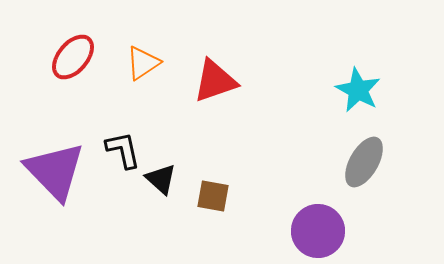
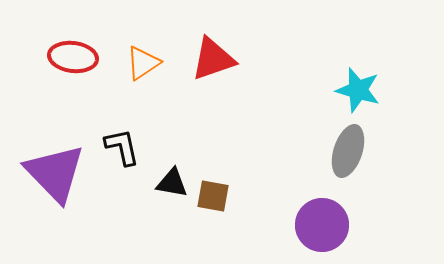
red ellipse: rotated 57 degrees clockwise
red triangle: moved 2 px left, 22 px up
cyan star: rotated 12 degrees counterclockwise
black L-shape: moved 1 px left, 3 px up
gray ellipse: moved 16 px left, 11 px up; rotated 12 degrees counterclockwise
purple triangle: moved 2 px down
black triangle: moved 11 px right, 4 px down; rotated 32 degrees counterclockwise
purple circle: moved 4 px right, 6 px up
